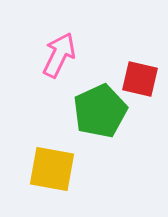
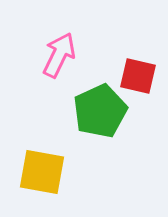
red square: moved 2 px left, 3 px up
yellow square: moved 10 px left, 3 px down
